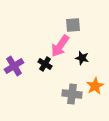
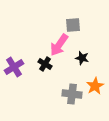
pink arrow: moved 1 px left, 1 px up
purple cross: moved 1 px down
